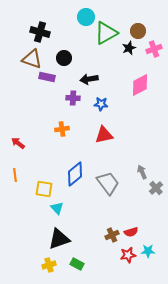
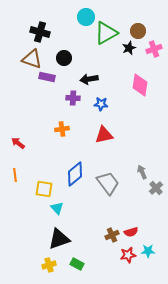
pink diamond: rotated 55 degrees counterclockwise
